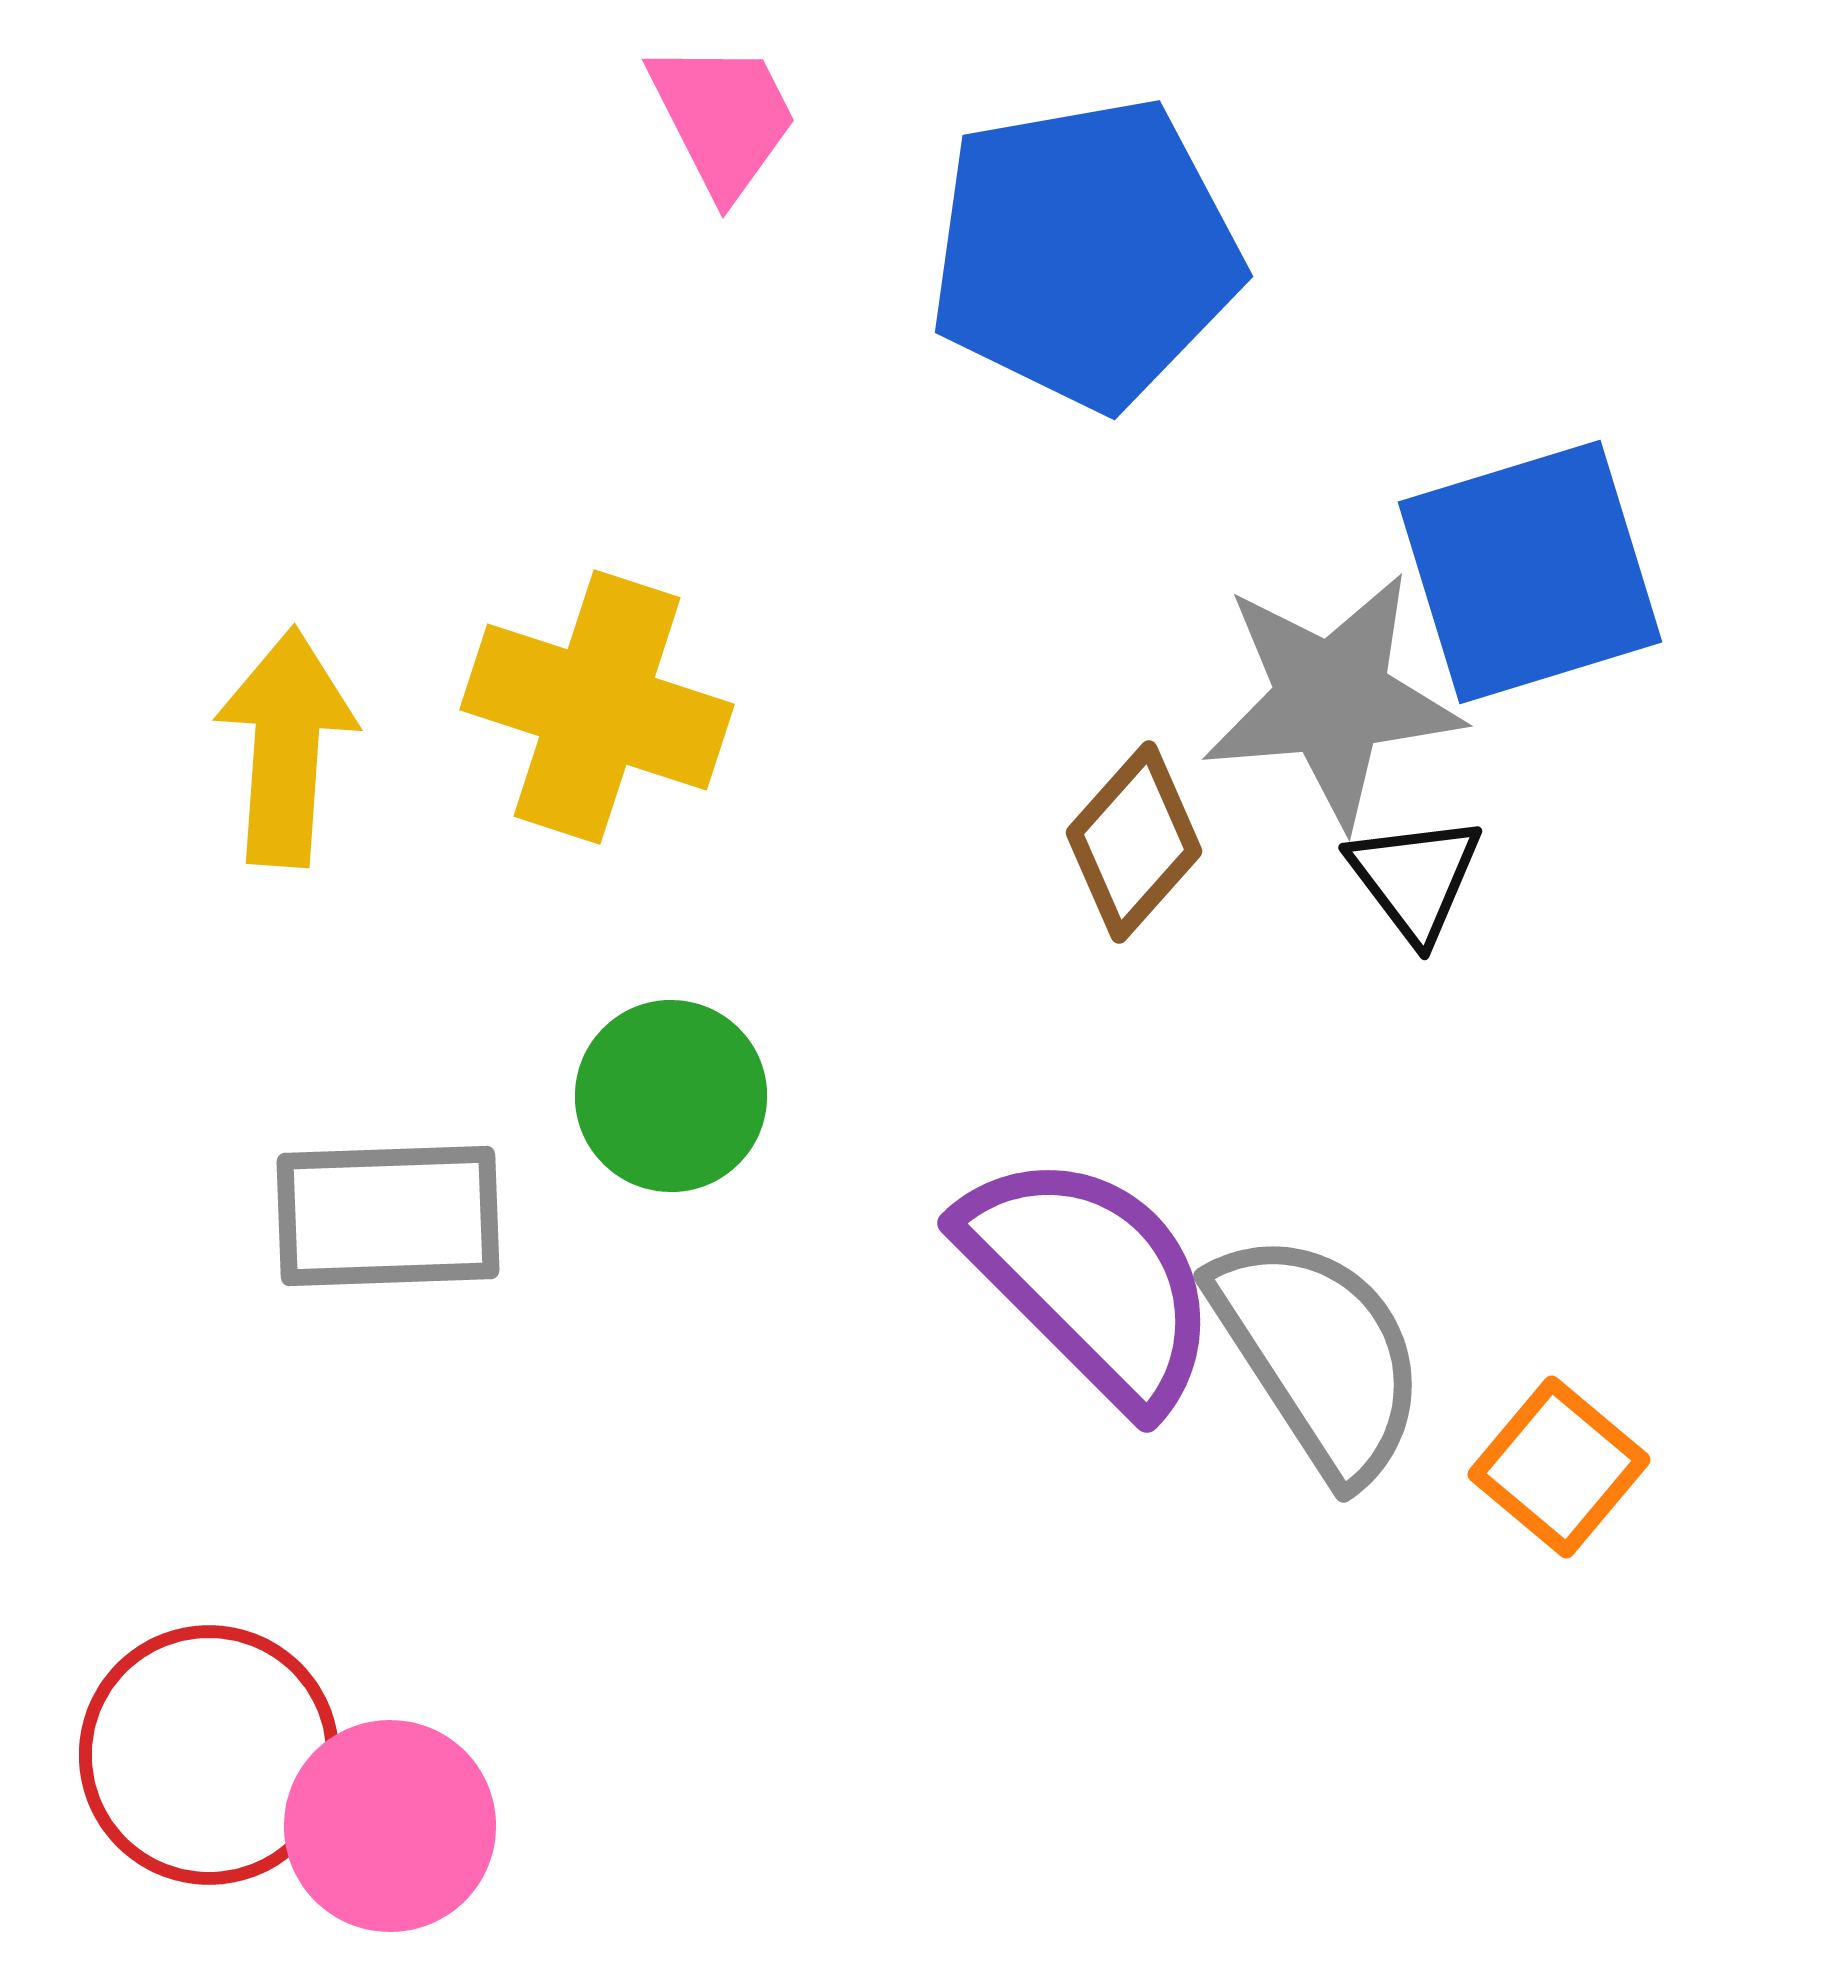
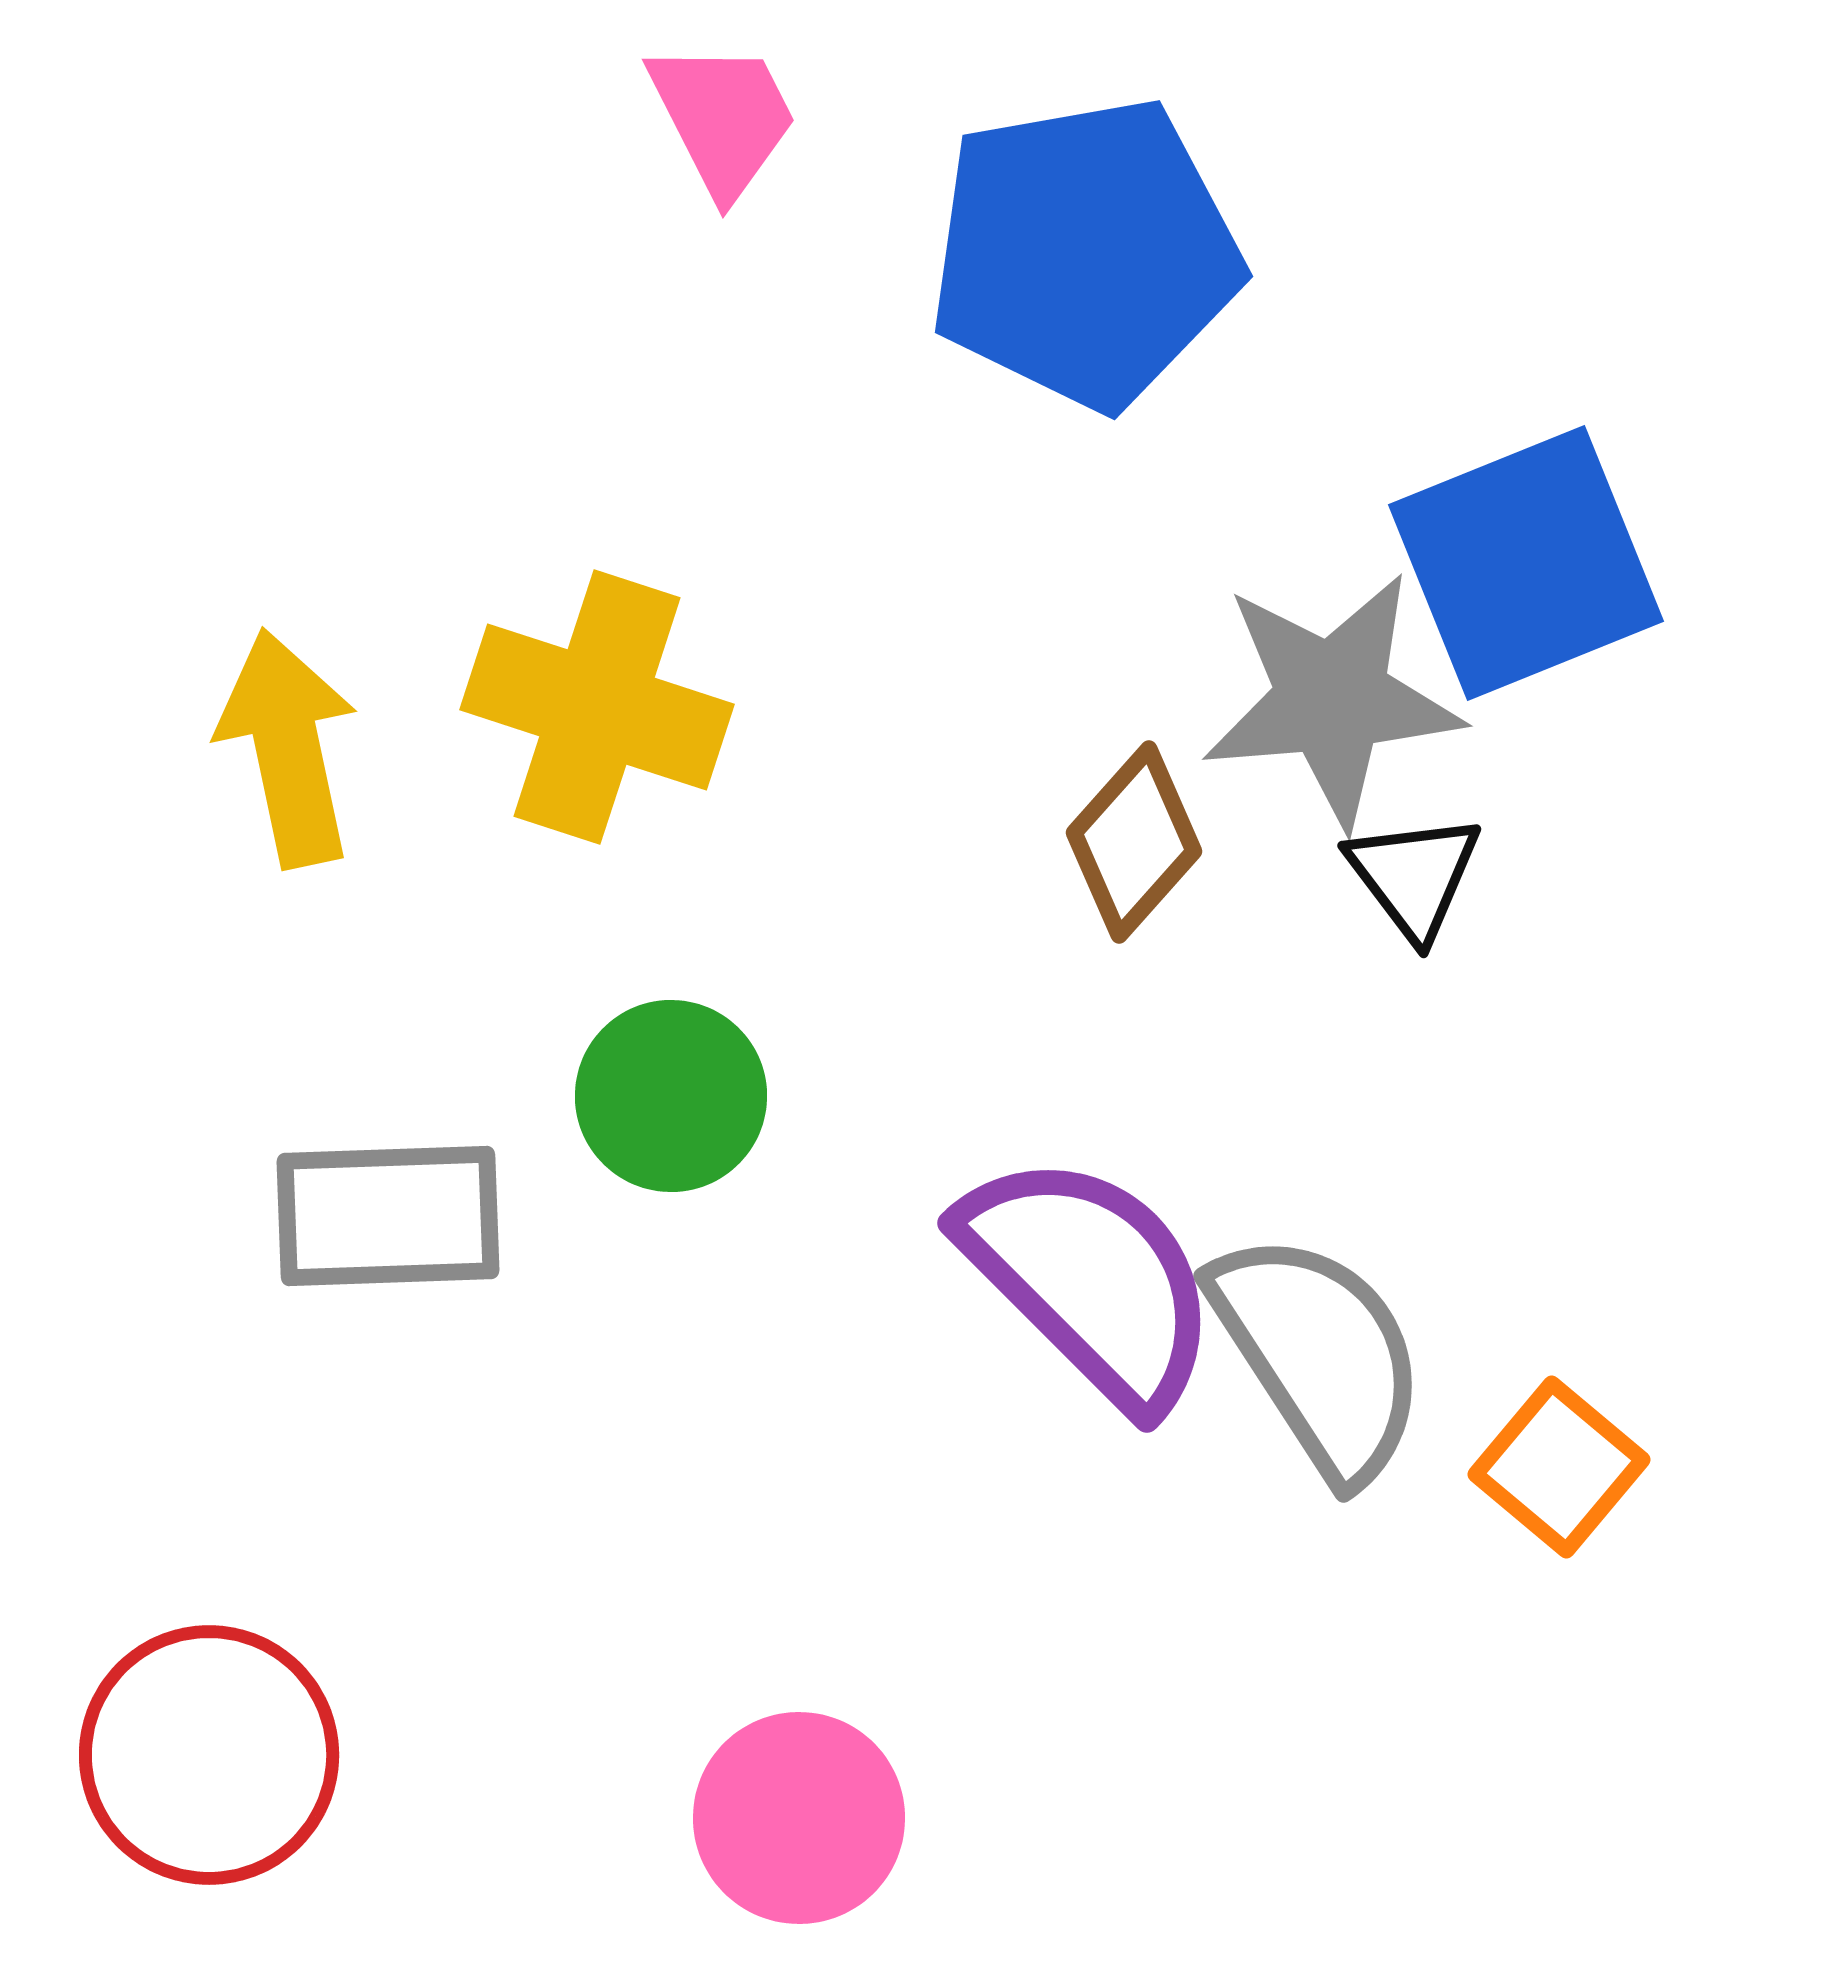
blue square: moved 4 px left, 9 px up; rotated 5 degrees counterclockwise
yellow arrow: moved 2 px right, 1 px down; rotated 16 degrees counterclockwise
black triangle: moved 1 px left, 2 px up
pink circle: moved 409 px right, 8 px up
